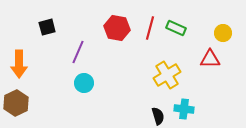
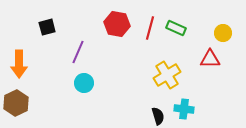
red hexagon: moved 4 px up
